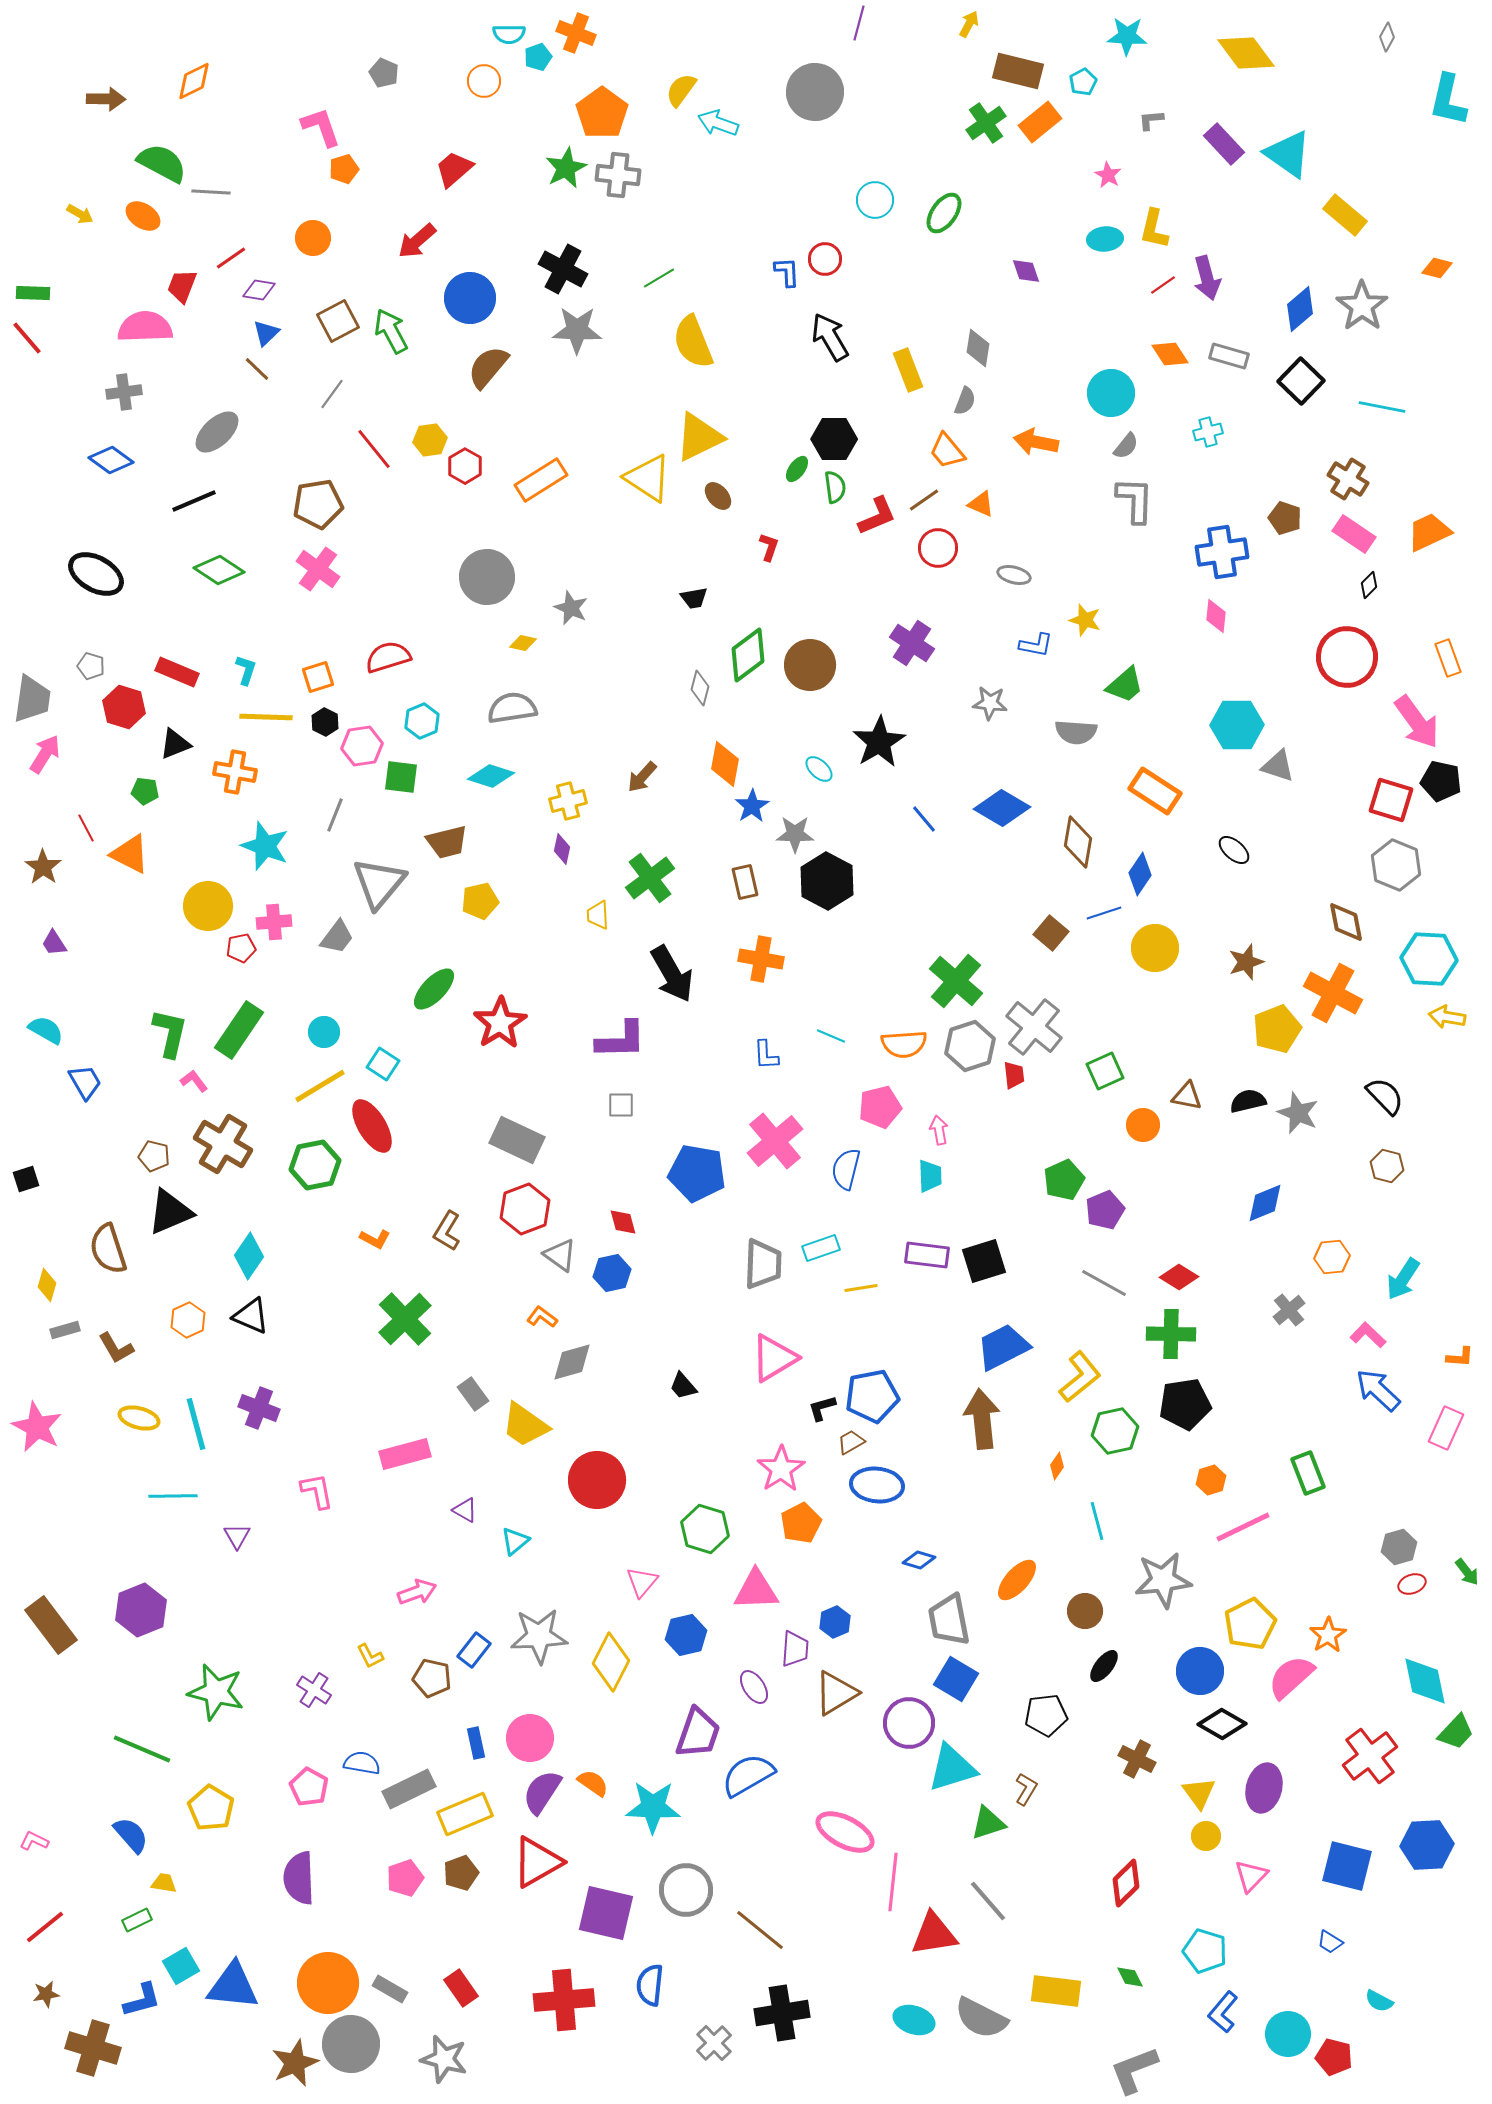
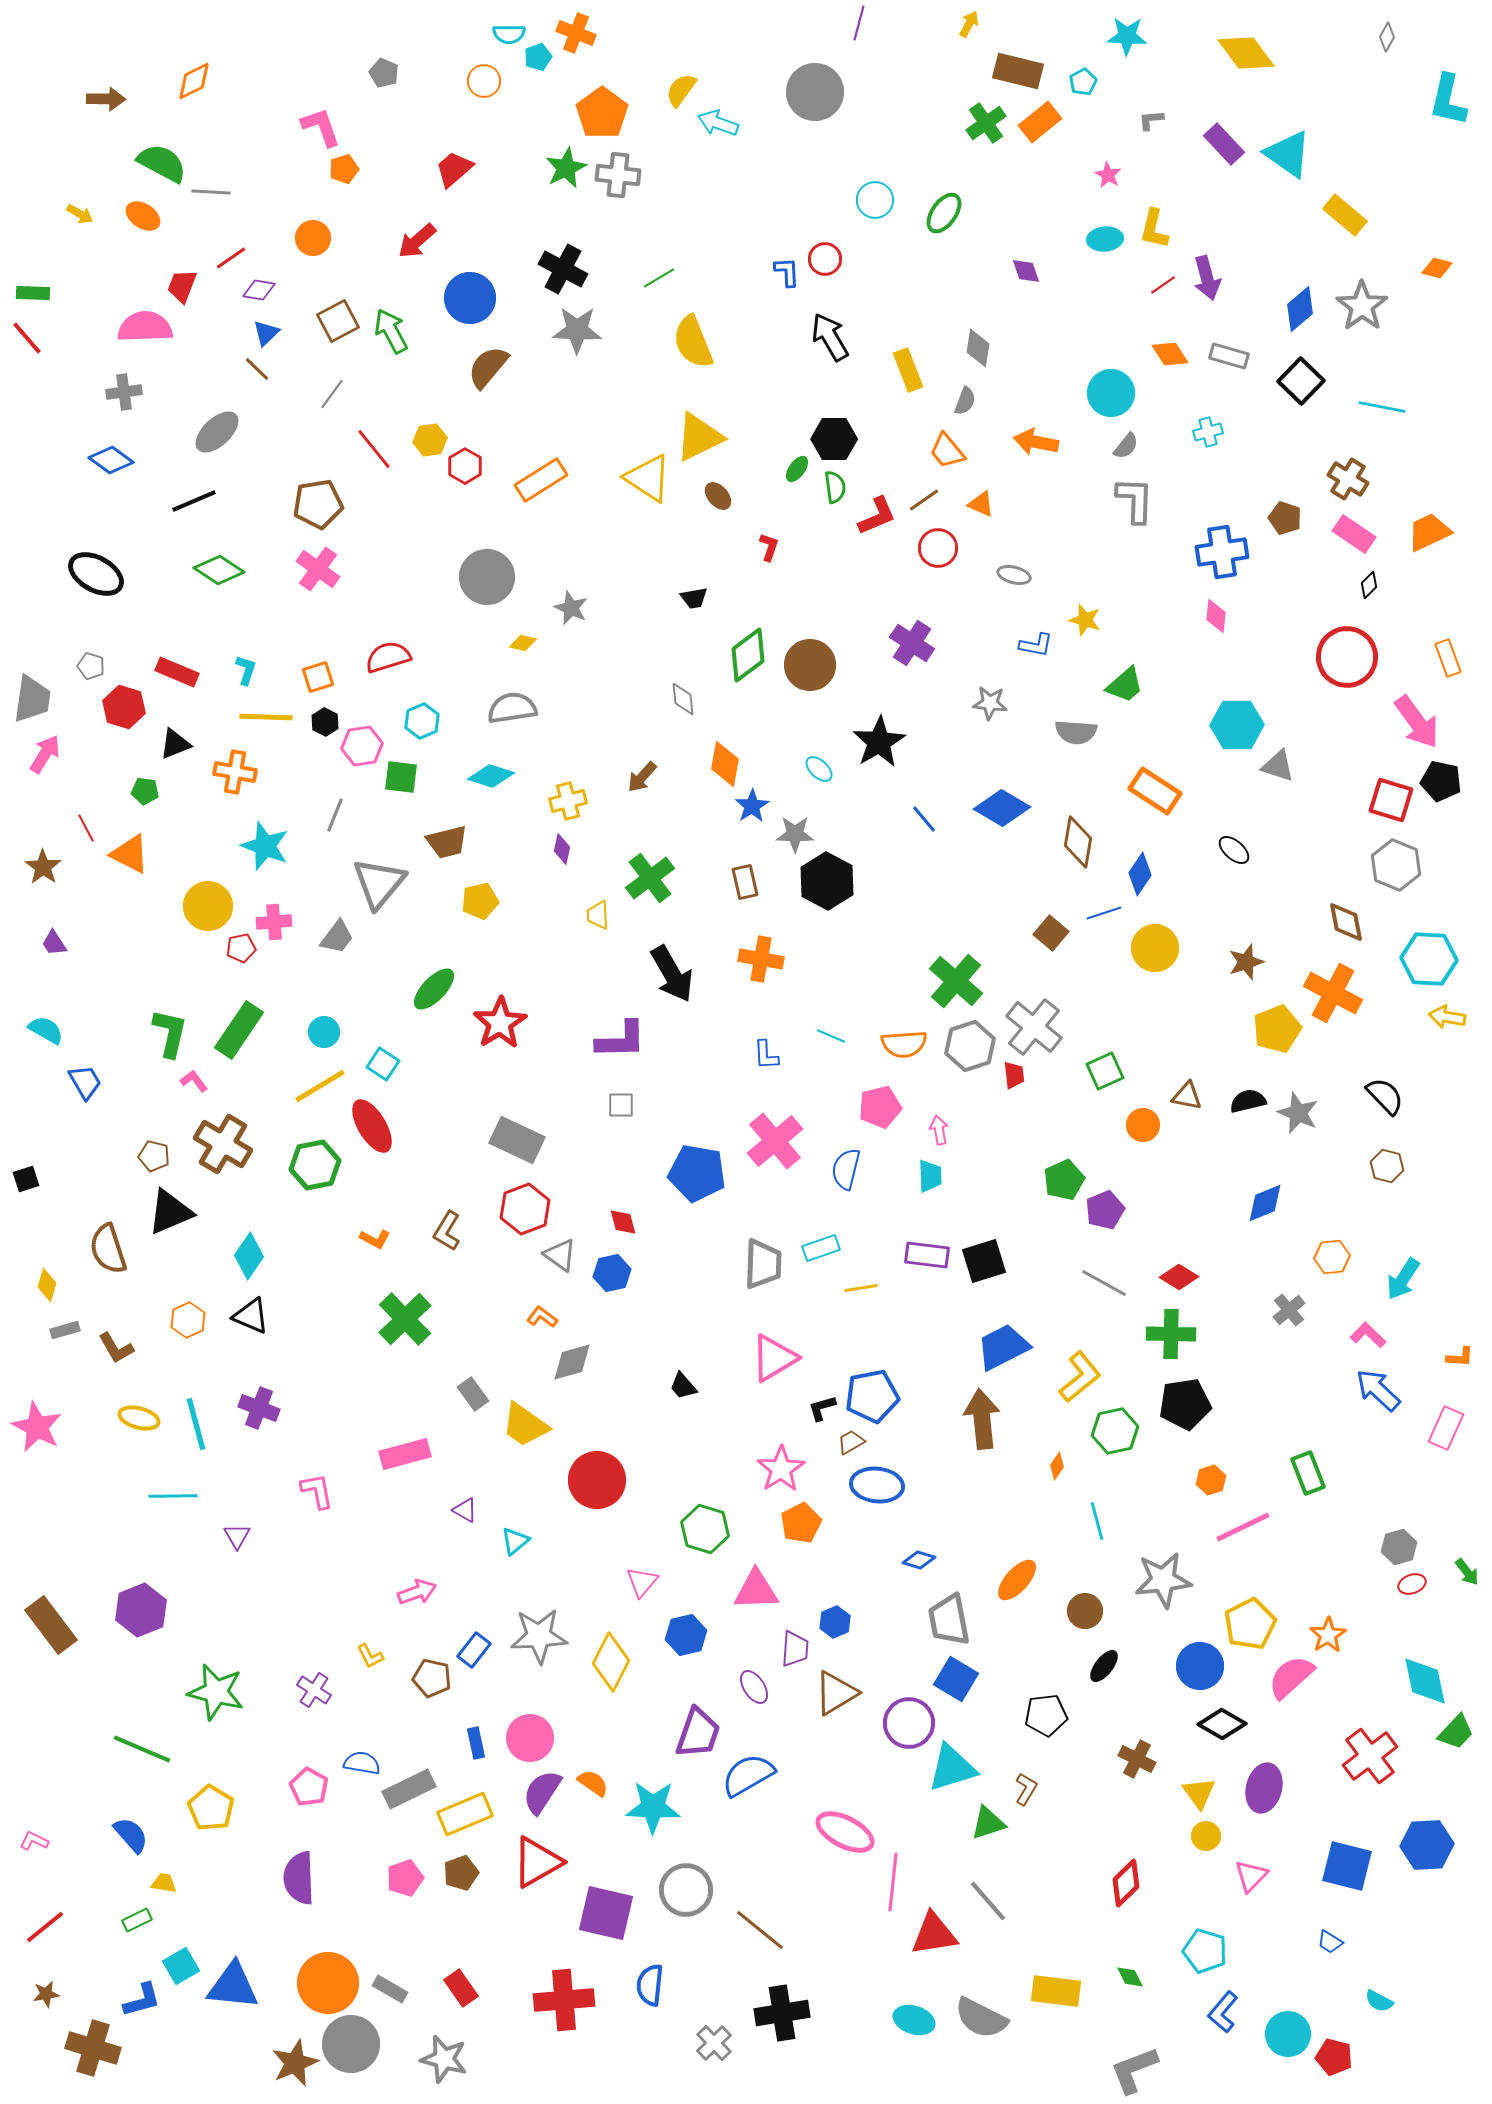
gray diamond at (700, 688): moved 17 px left, 11 px down; rotated 20 degrees counterclockwise
blue circle at (1200, 1671): moved 5 px up
